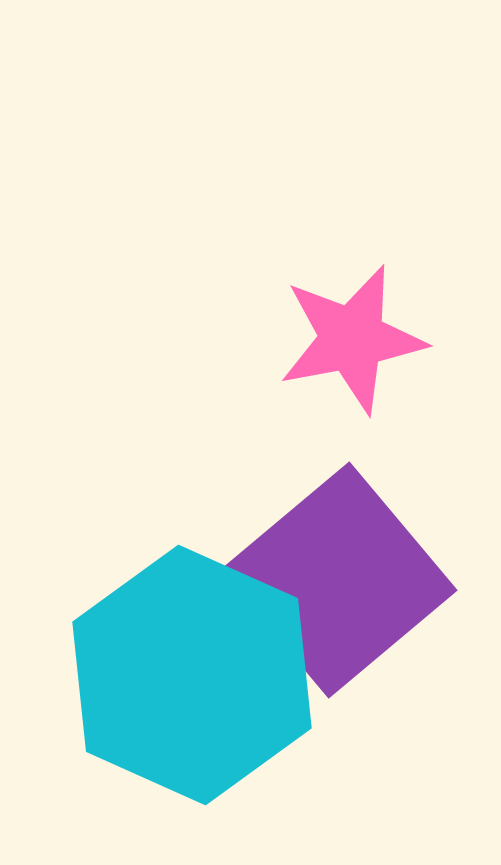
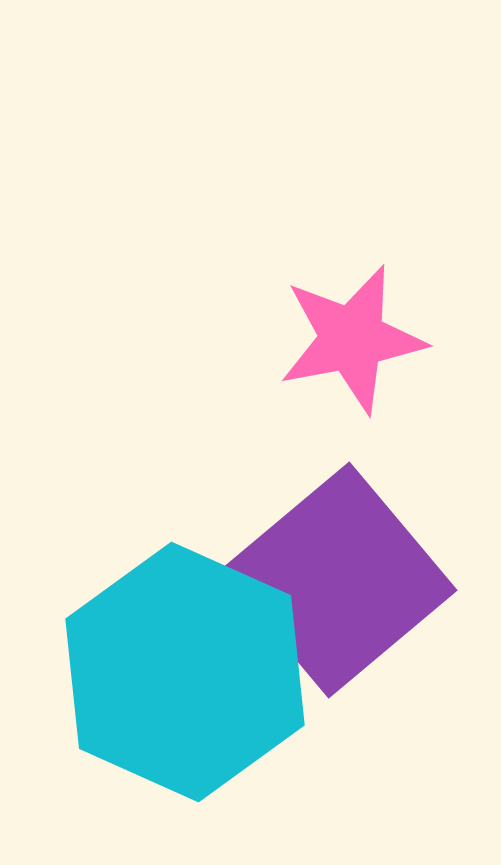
cyan hexagon: moved 7 px left, 3 px up
